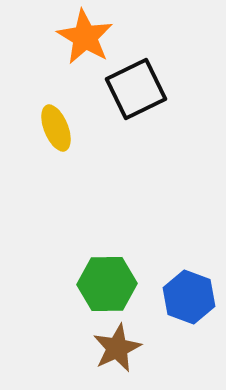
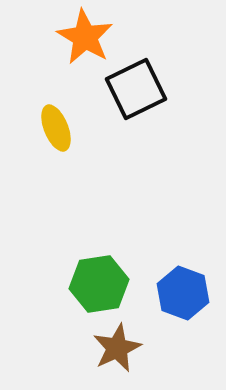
green hexagon: moved 8 px left; rotated 8 degrees counterclockwise
blue hexagon: moved 6 px left, 4 px up
